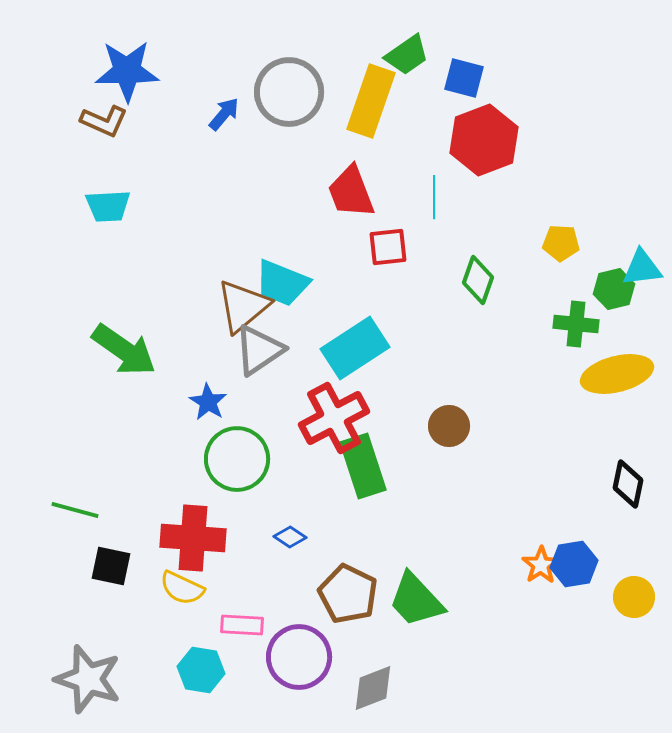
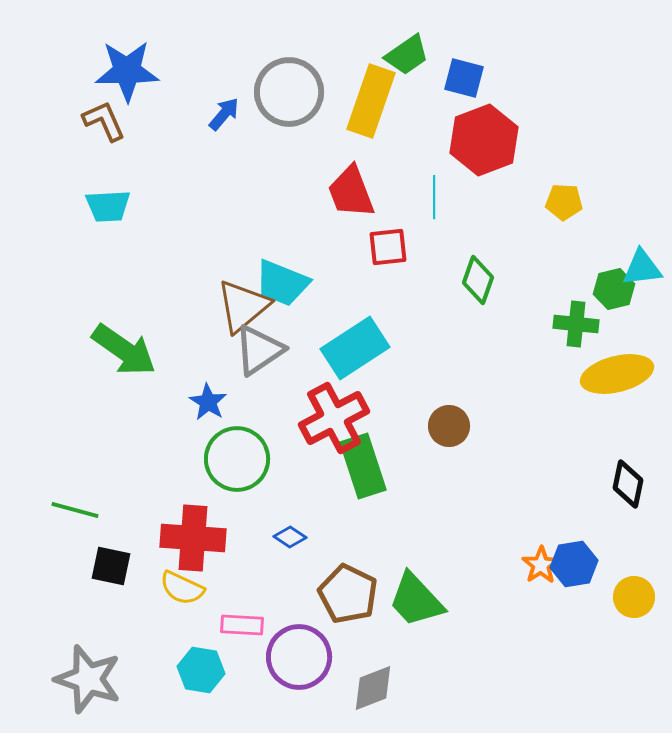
brown L-shape at (104, 121): rotated 138 degrees counterclockwise
yellow pentagon at (561, 243): moved 3 px right, 41 px up
